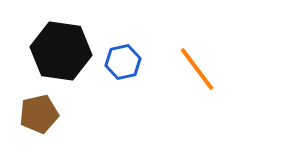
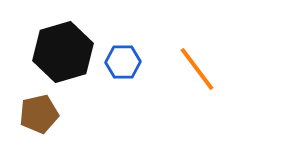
black hexagon: moved 2 px right, 1 px down; rotated 24 degrees counterclockwise
blue hexagon: rotated 12 degrees clockwise
